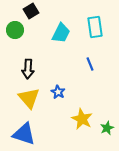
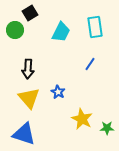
black square: moved 1 px left, 2 px down
cyan trapezoid: moved 1 px up
blue line: rotated 56 degrees clockwise
green star: rotated 24 degrees clockwise
